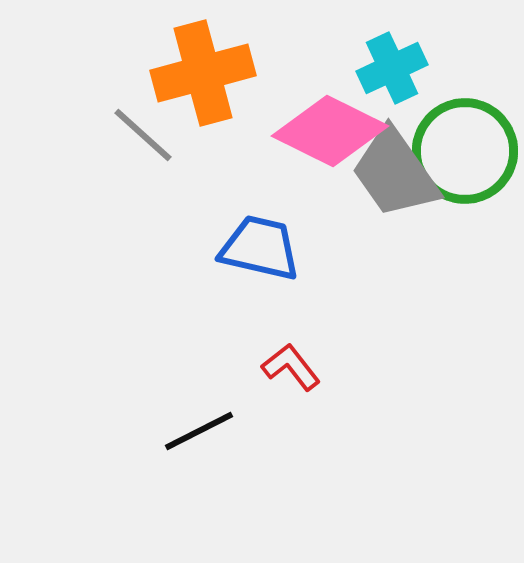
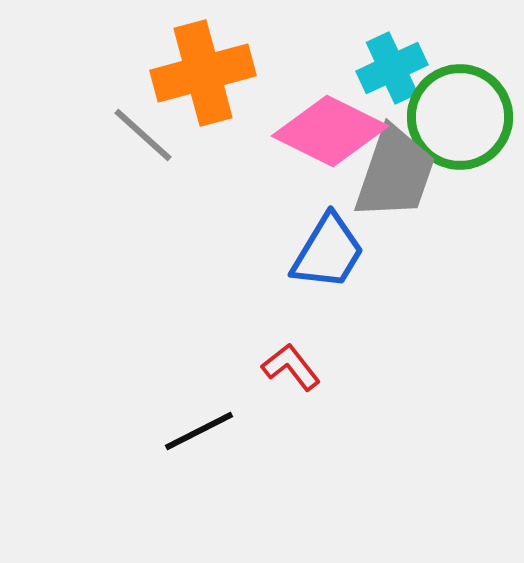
green circle: moved 5 px left, 34 px up
gray trapezoid: rotated 126 degrees counterclockwise
blue trapezoid: moved 68 px right, 4 px down; rotated 108 degrees clockwise
